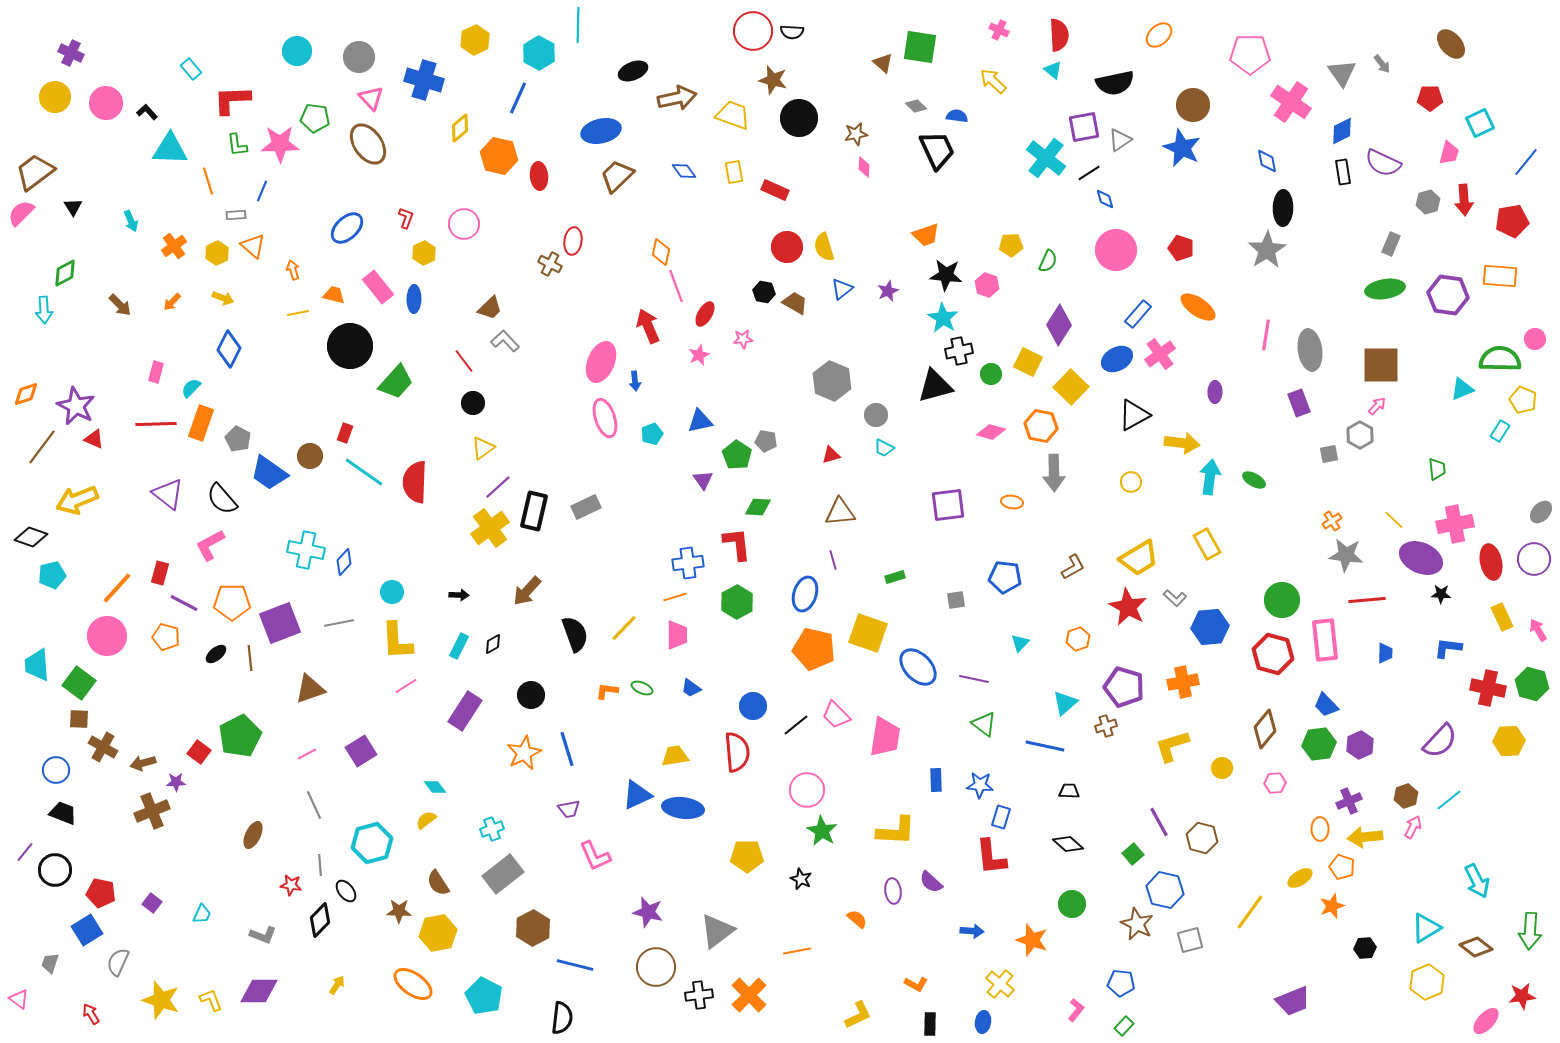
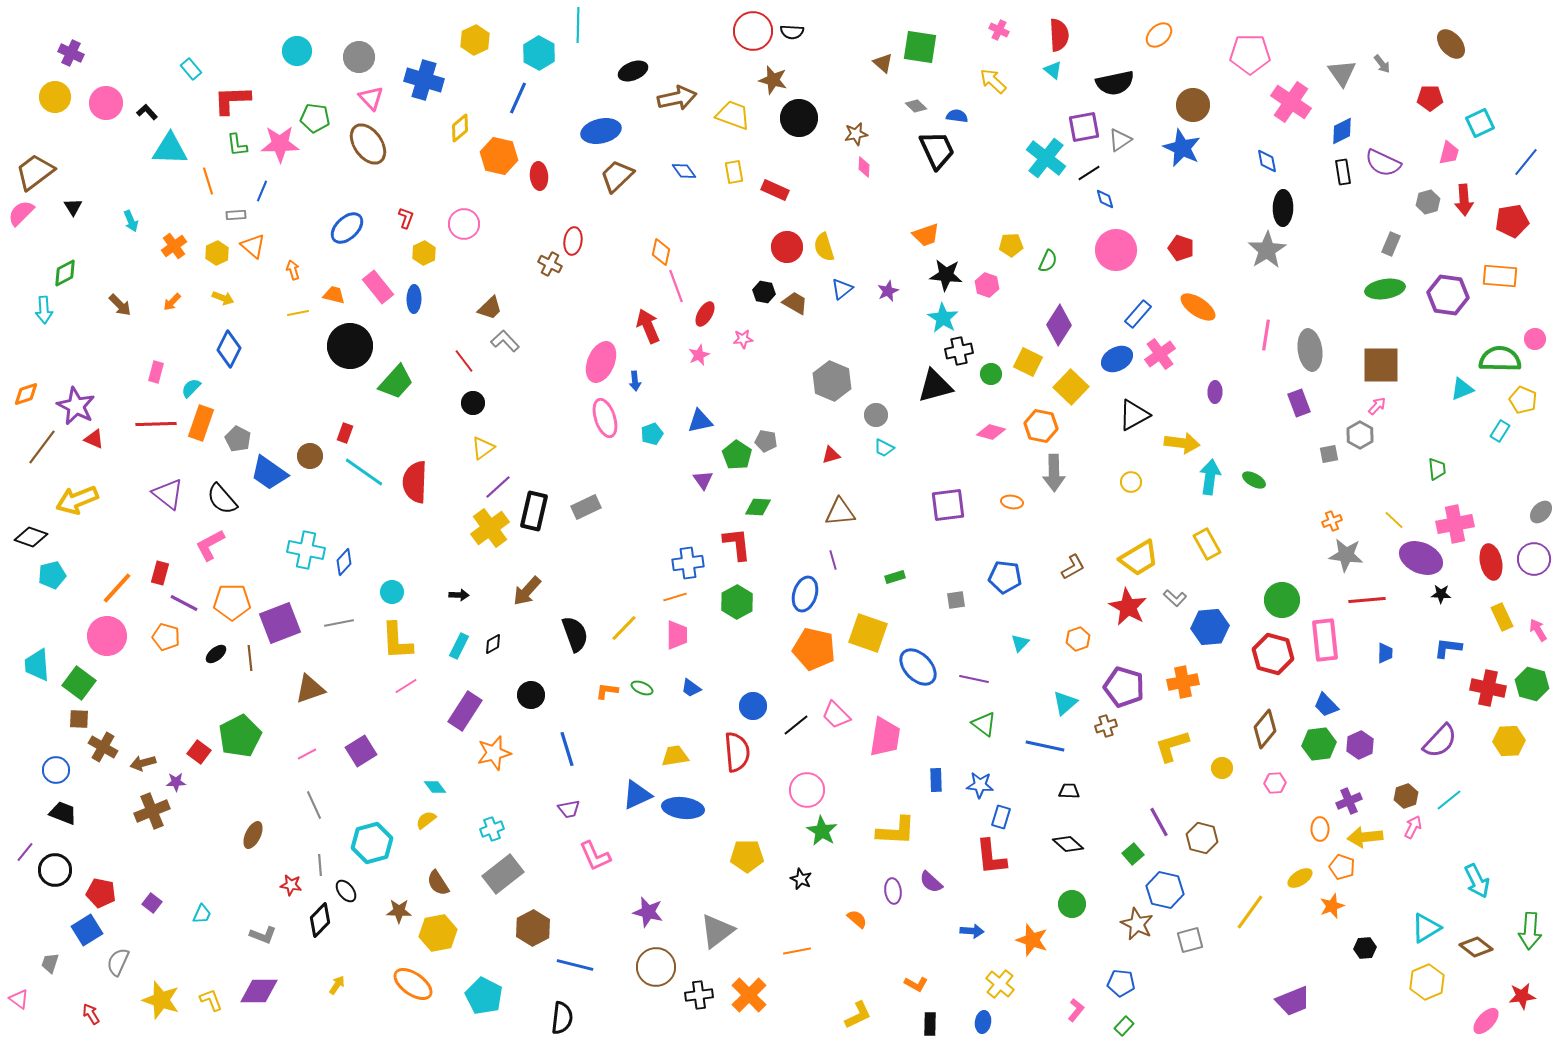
orange cross at (1332, 521): rotated 12 degrees clockwise
orange star at (524, 753): moved 30 px left; rotated 12 degrees clockwise
